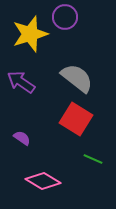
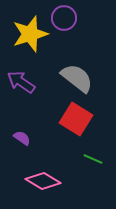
purple circle: moved 1 px left, 1 px down
